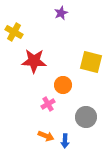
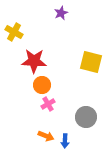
orange circle: moved 21 px left
